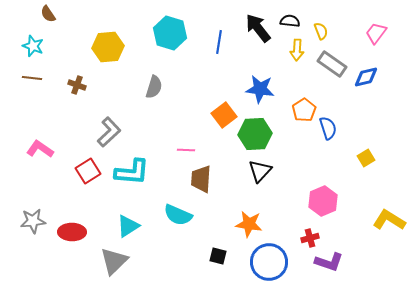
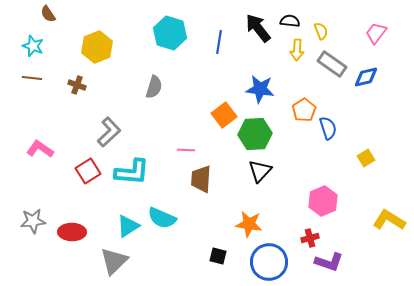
yellow hexagon: moved 11 px left; rotated 16 degrees counterclockwise
cyan semicircle: moved 16 px left, 3 px down
